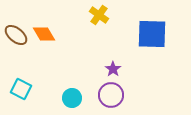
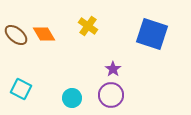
yellow cross: moved 11 px left, 11 px down
blue square: rotated 16 degrees clockwise
